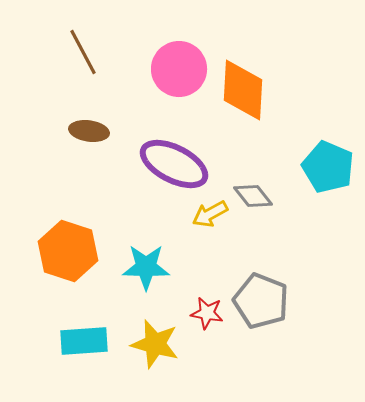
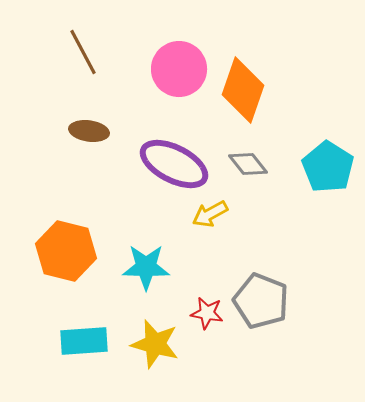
orange diamond: rotated 16 degrees clockwise
cyan pentagon: rotated 9 degrees clockwise
gray diamond: moved 5 px left, 32 px up
orange hexagon: moved 2 px left; rotated 4 degrees counterclockwise
